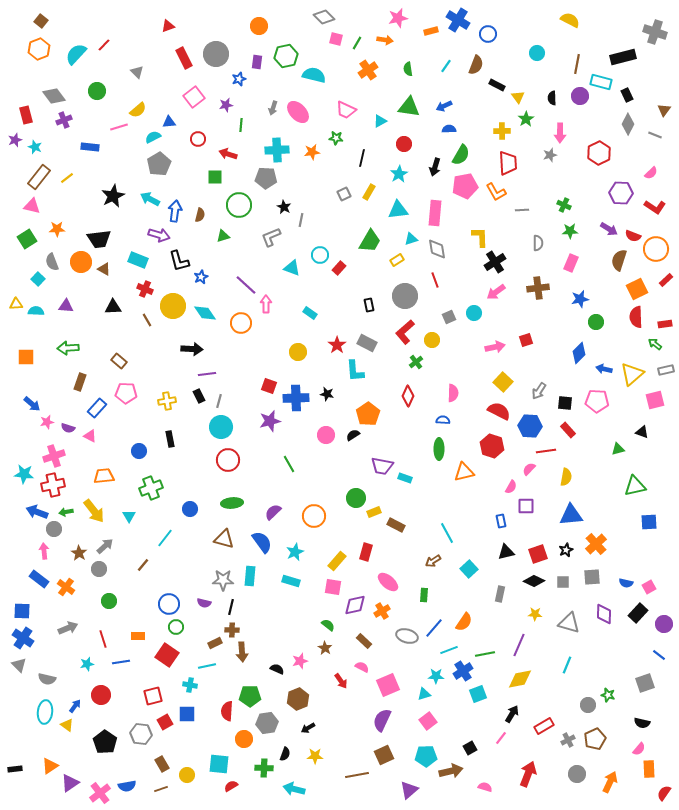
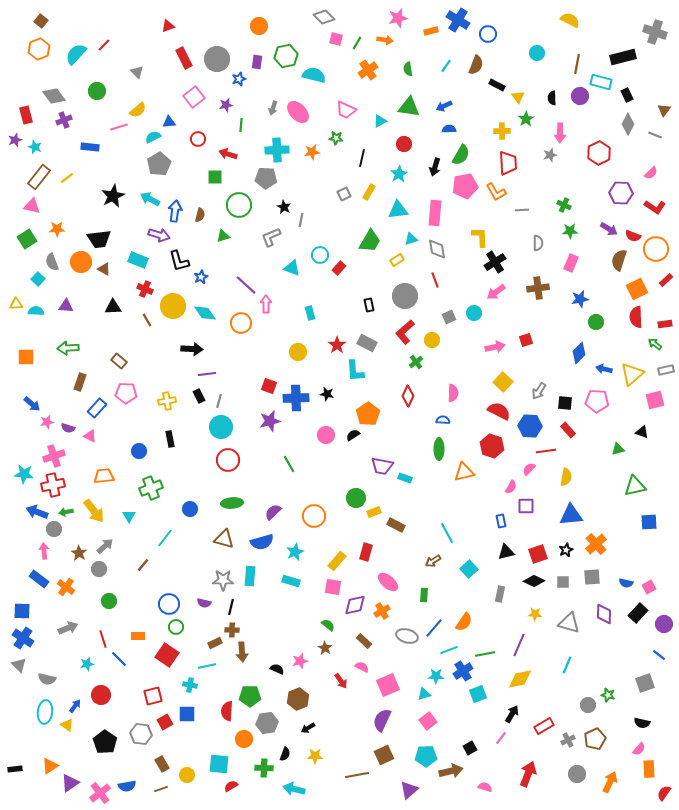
gray circle at (216, 54): moved 1 px right, 5 px down
cyan rectangle at (310, 313): rotated 40 degrees clockwise
blue semicircle at (262, 542): rotated 110 degrees clockwise
blue line at (121, 662): moved 2 px left, 3 px up; rotated 54 degrees clockwise
